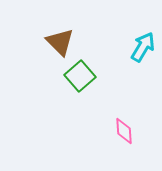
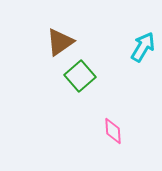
brown triangle: rotated 40 degrees clockwise
pink diamond: moved 11 px left
